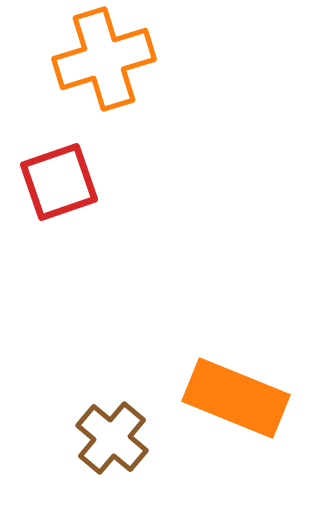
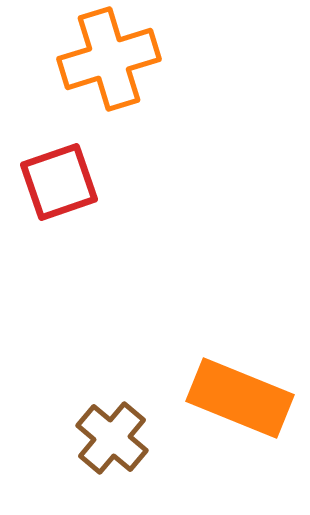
orange cross: moved 5 px right
orange rectangle: moved 4 px right
